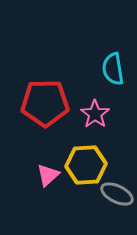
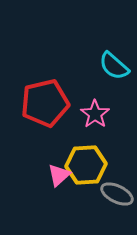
cyan semicircle: moved 1 px right, 3 px up; rotated 40 degrees counterclockwise
red pentagon: rotated 12 degrees counterclockwise
pink triangle: moved 11 px right
